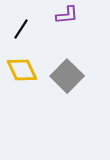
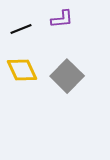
purple L-shape: moved 5 px left, 4 px down
black line: rotated 35 degrees clockwise
